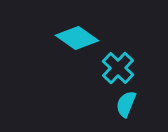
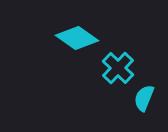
cyan semicircle: moved 18 px right, 6 px up
